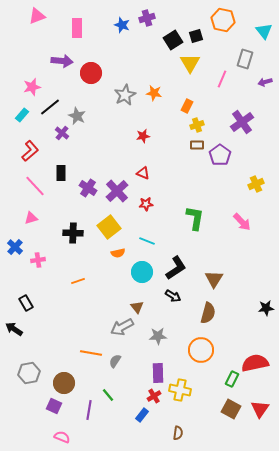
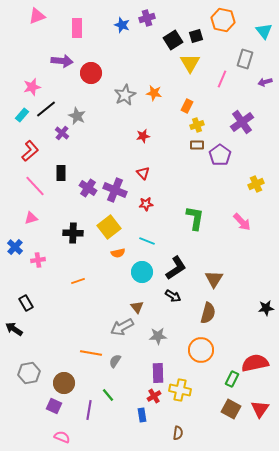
black line at (50, 107): moved 4 px left, 2 px down
red triangle at (143, 173): rotated 24 degrees clockwise
purple cross at (117, 191): moved 2 px left, 1 px up; rotated 25 degrees counterclockwise
blue rectangle at (142, 415): rotated 48 degrees counterclockwise
